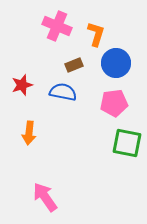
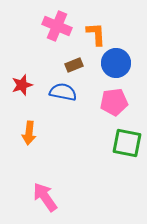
orange L-shape: rotated 20 degrees counterclockwise
pink pentagon: moved 1 px up
